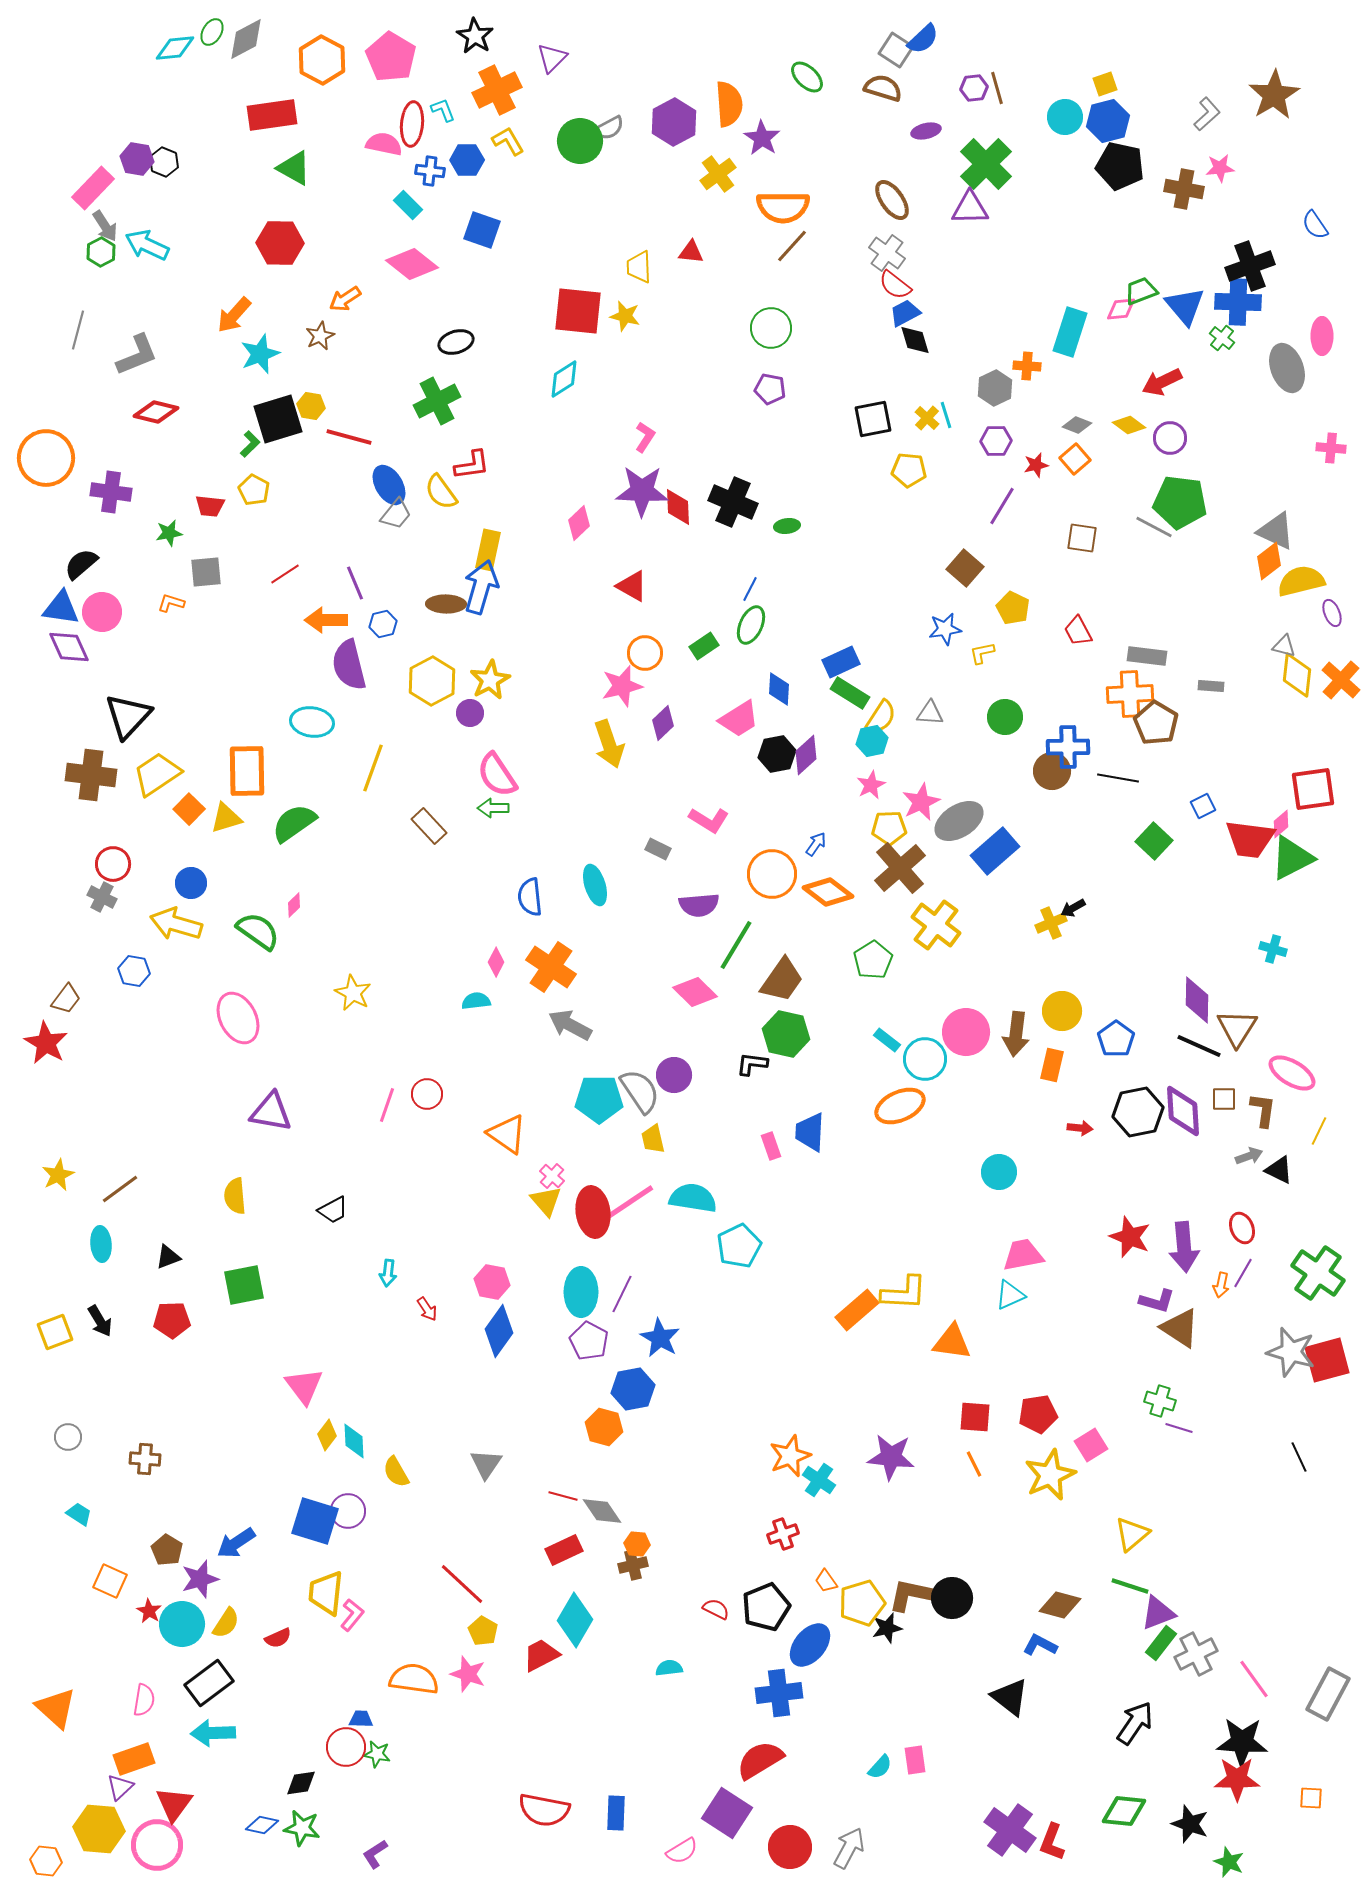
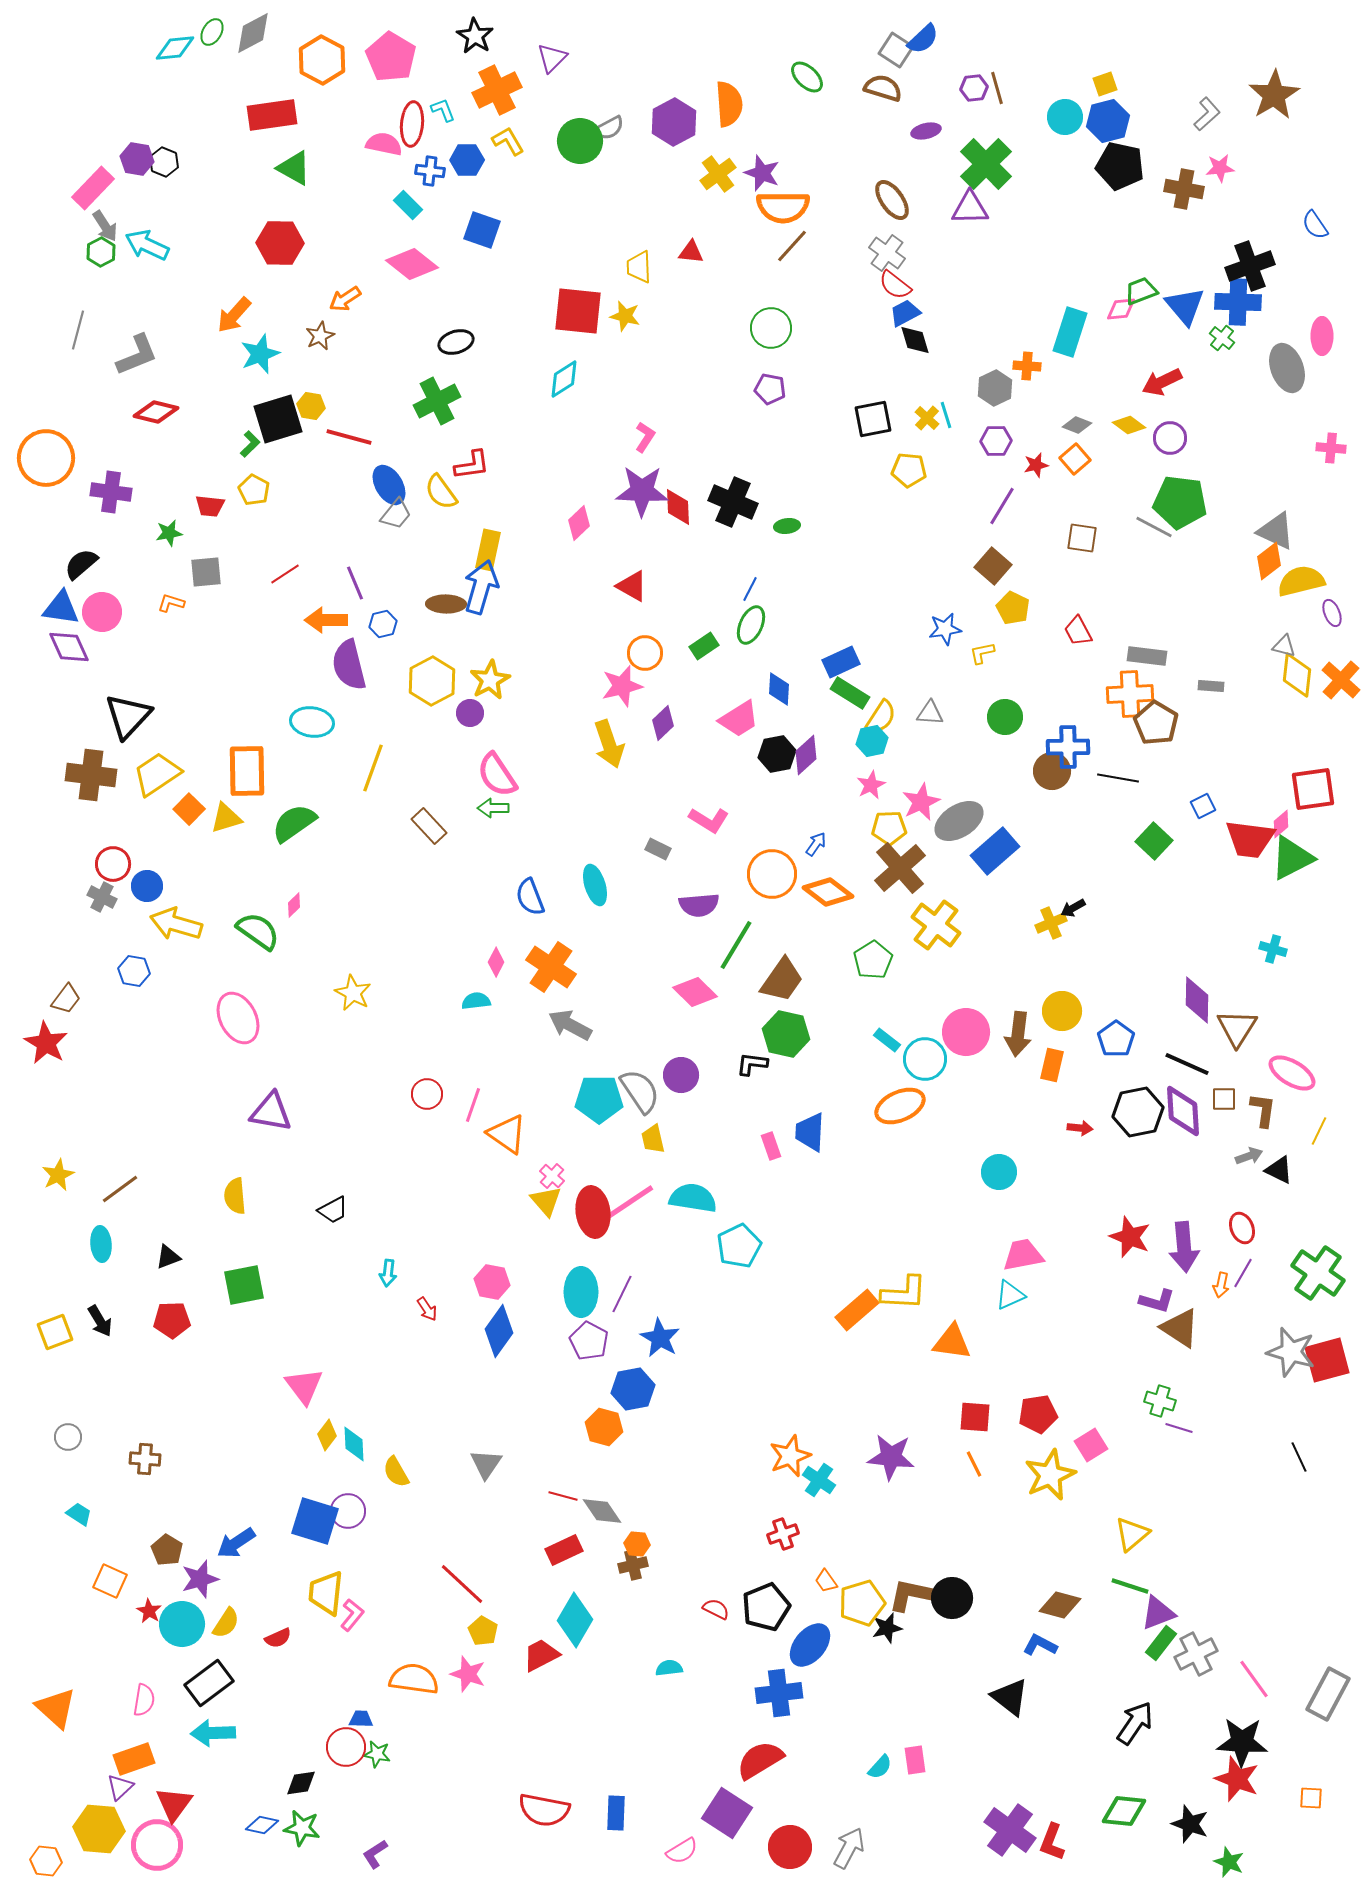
gray diamond at (246, 39): moved 7 px right, 6 px up
purple star at (762, 138): moved 35 px down; rotated 12 degrees counterclockwise
brown square at (965, 568): moved 28 px right, 2 px up
blue circle at (191, 883): moved 44 px left, 3 px down
blue semicircle at (530, 897): rotated 15 degrees counterclockwise
brown arrow at (1016, 1034): moved 2 px right
black line at (1199, 1046): moved 12 px left, 18 px down
purple circle at (674, 1075): moved 7 px right
pink line at (387, 1105): moved 86 px right
cyan diamond at (354, 1441): moved 3 px down
red star at (1237, 1779): rotated 21 degrees clockwise
